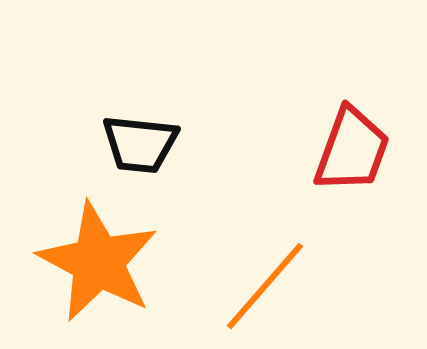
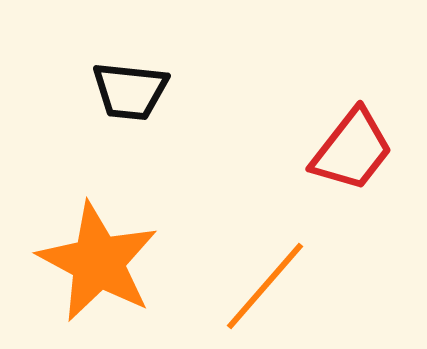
black trapezoid: moved 10 px left, 53 px up
red trapezoid: rotated 18 degrees clockwise
